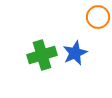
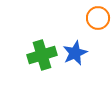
orange circle: moved 1 px down
